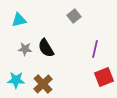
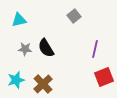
cyan star: rotated 18 degrees counterclockwise
